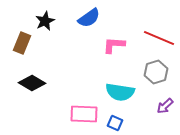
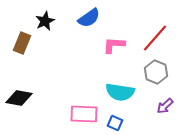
red line: moved 4 px left; rotated 72 degrees counterclockwise
gray hexagon: rotated 20 degrees counterclockwise
black diamond: moved 13 px left, 15 px down; rotated 20 degrees counterclockwise
